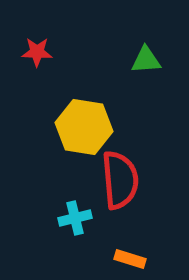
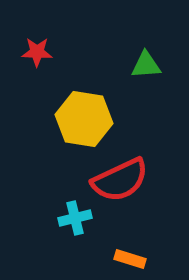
green triangle: moved 5 px down
yellow hexagon: moved 8 px up
red semicircle: rotated 70 degrees clockwise
